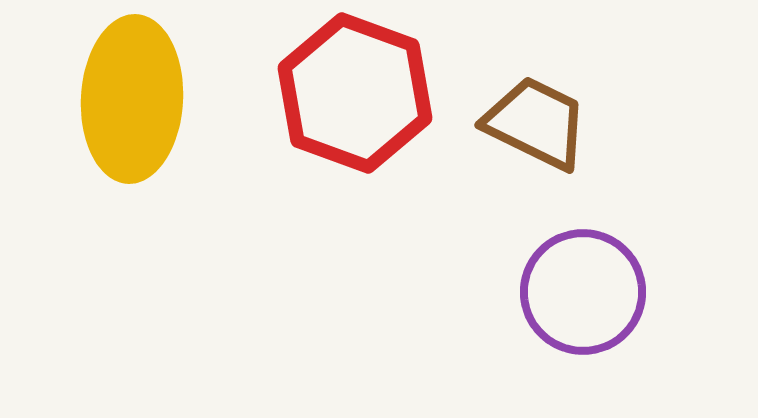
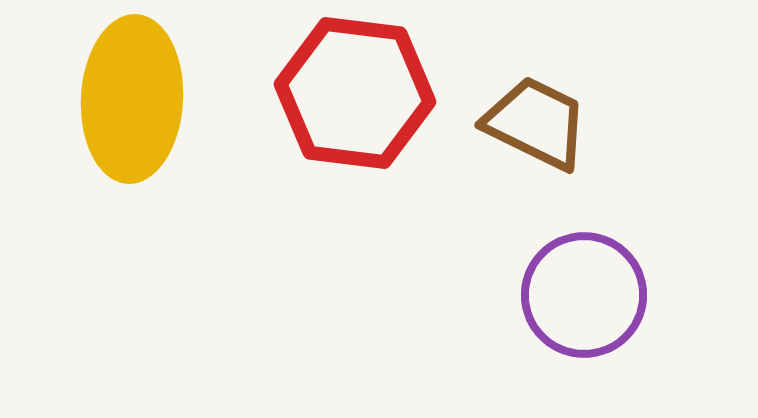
red hexagon: rotated 13 degrees counterclockwise
purple circle: moved 1 px right, 3 px down
